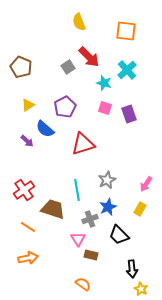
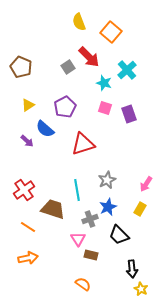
orange square: moved 15 px left, 1 px down; rotated 35 degrees clockwise
